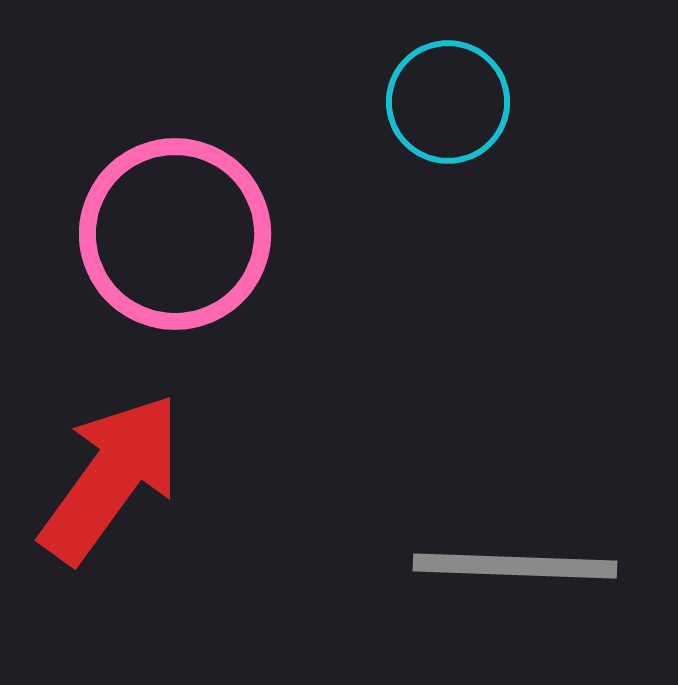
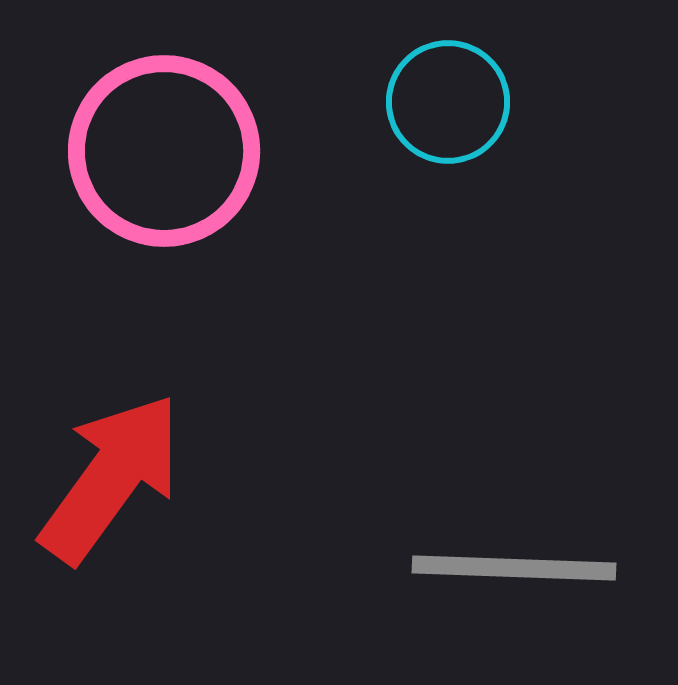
pink circle: moved 11 px left, 83 px up
gray line: moved 1 px left, 2 px down
